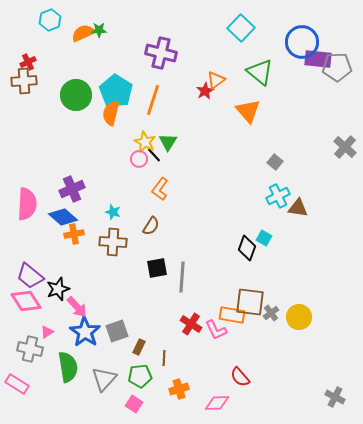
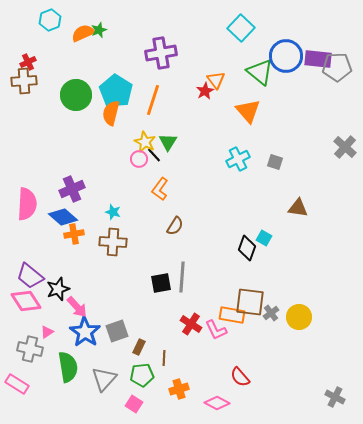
green star at (99, 30): rotated 21 degrees counterclockwise
blue circle at (302, 42): moved 16 px left, 14 px down
purple cross at (161, 53): rotated 24 degrees counterclockwise
orange triangle at (216, 80): rotated 30 degrees counterclockwise
gray square at (275, 162): rotated 21 degrees counterclockwise
cyan cross at (278, 196): moved 40 px left, 37 px up
brown semicircle at (151, 226): moved 24 px right
black square at (157, 268): moved 4 px right, 15 px down
green pentagon at (140, 376): moved 2 px right, 1 px up
pink diamond at (217, 403): rotated 30 degrees clockwise
